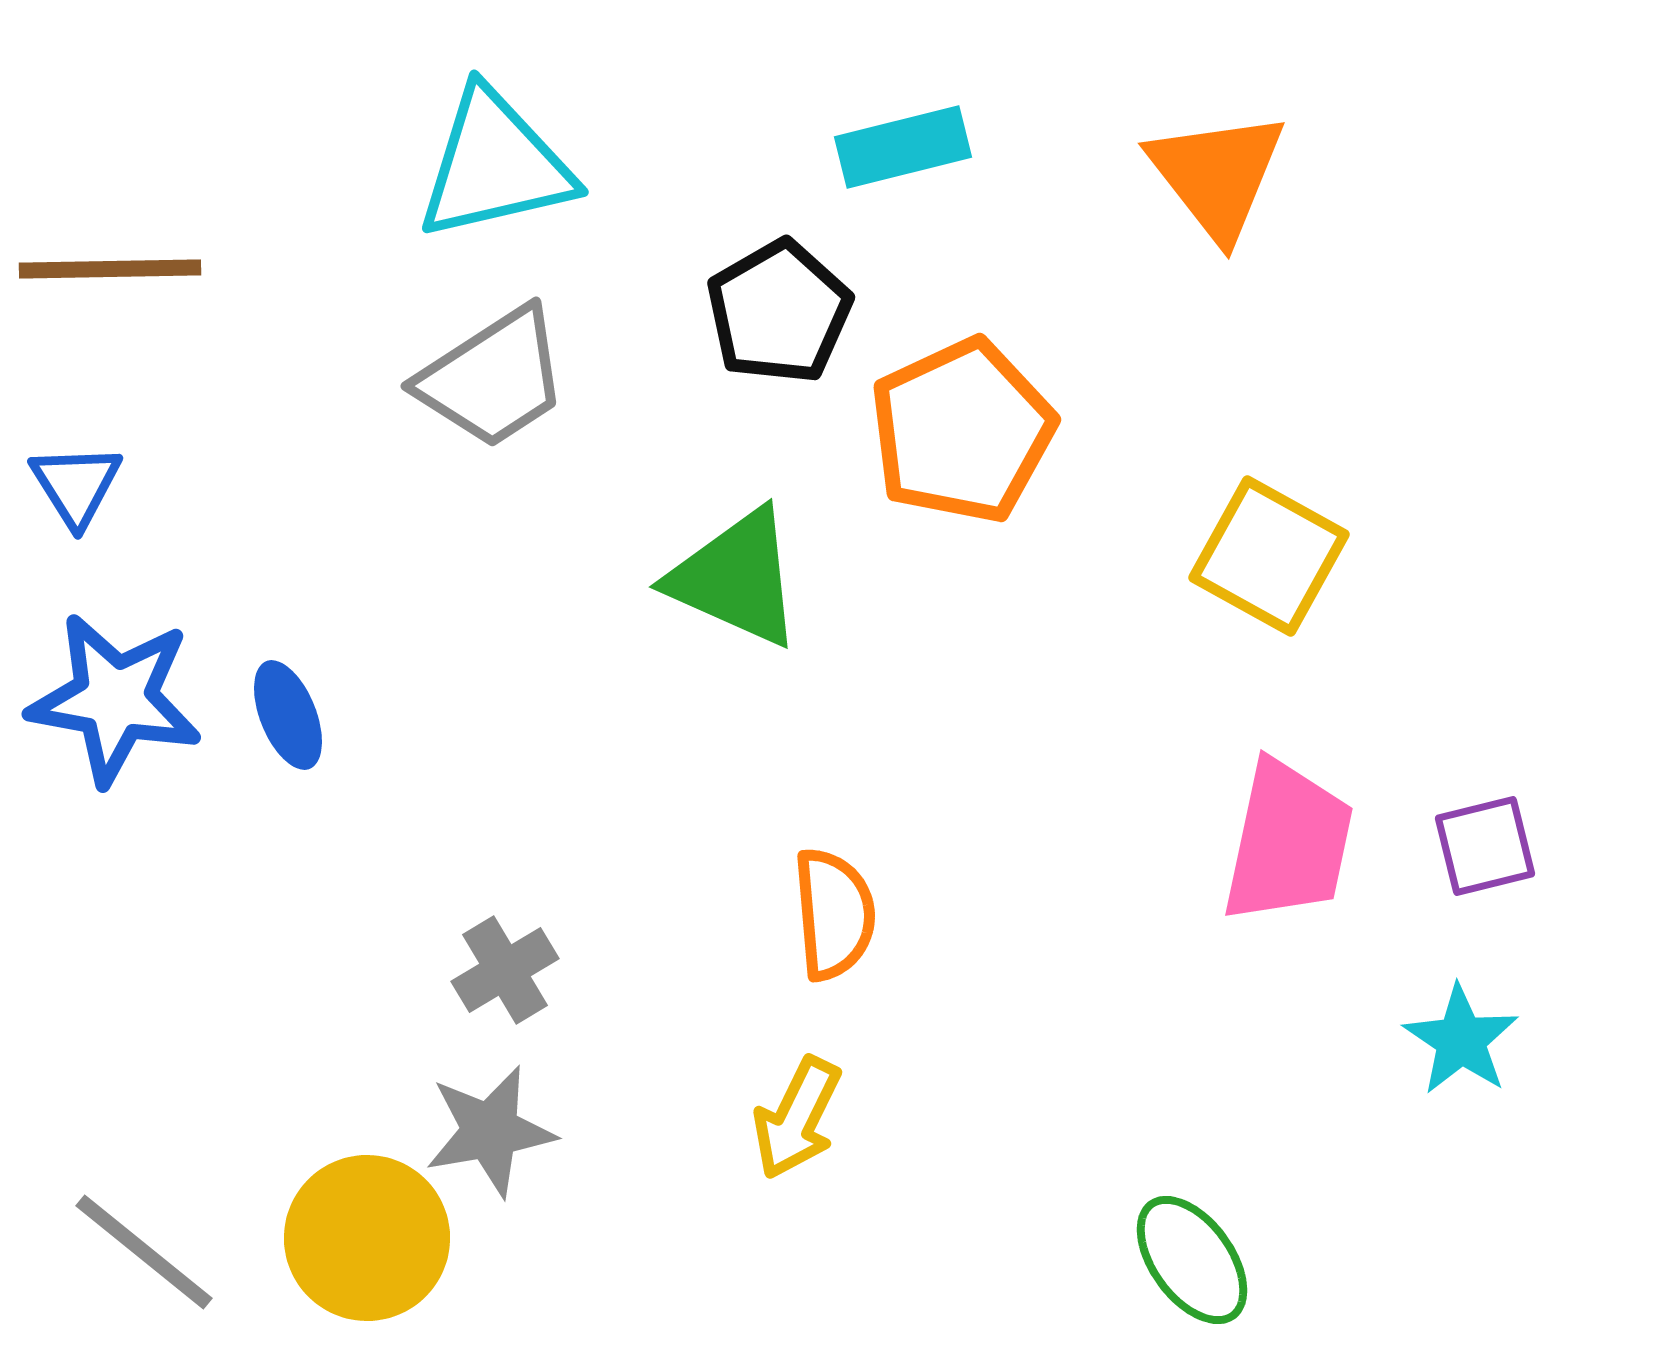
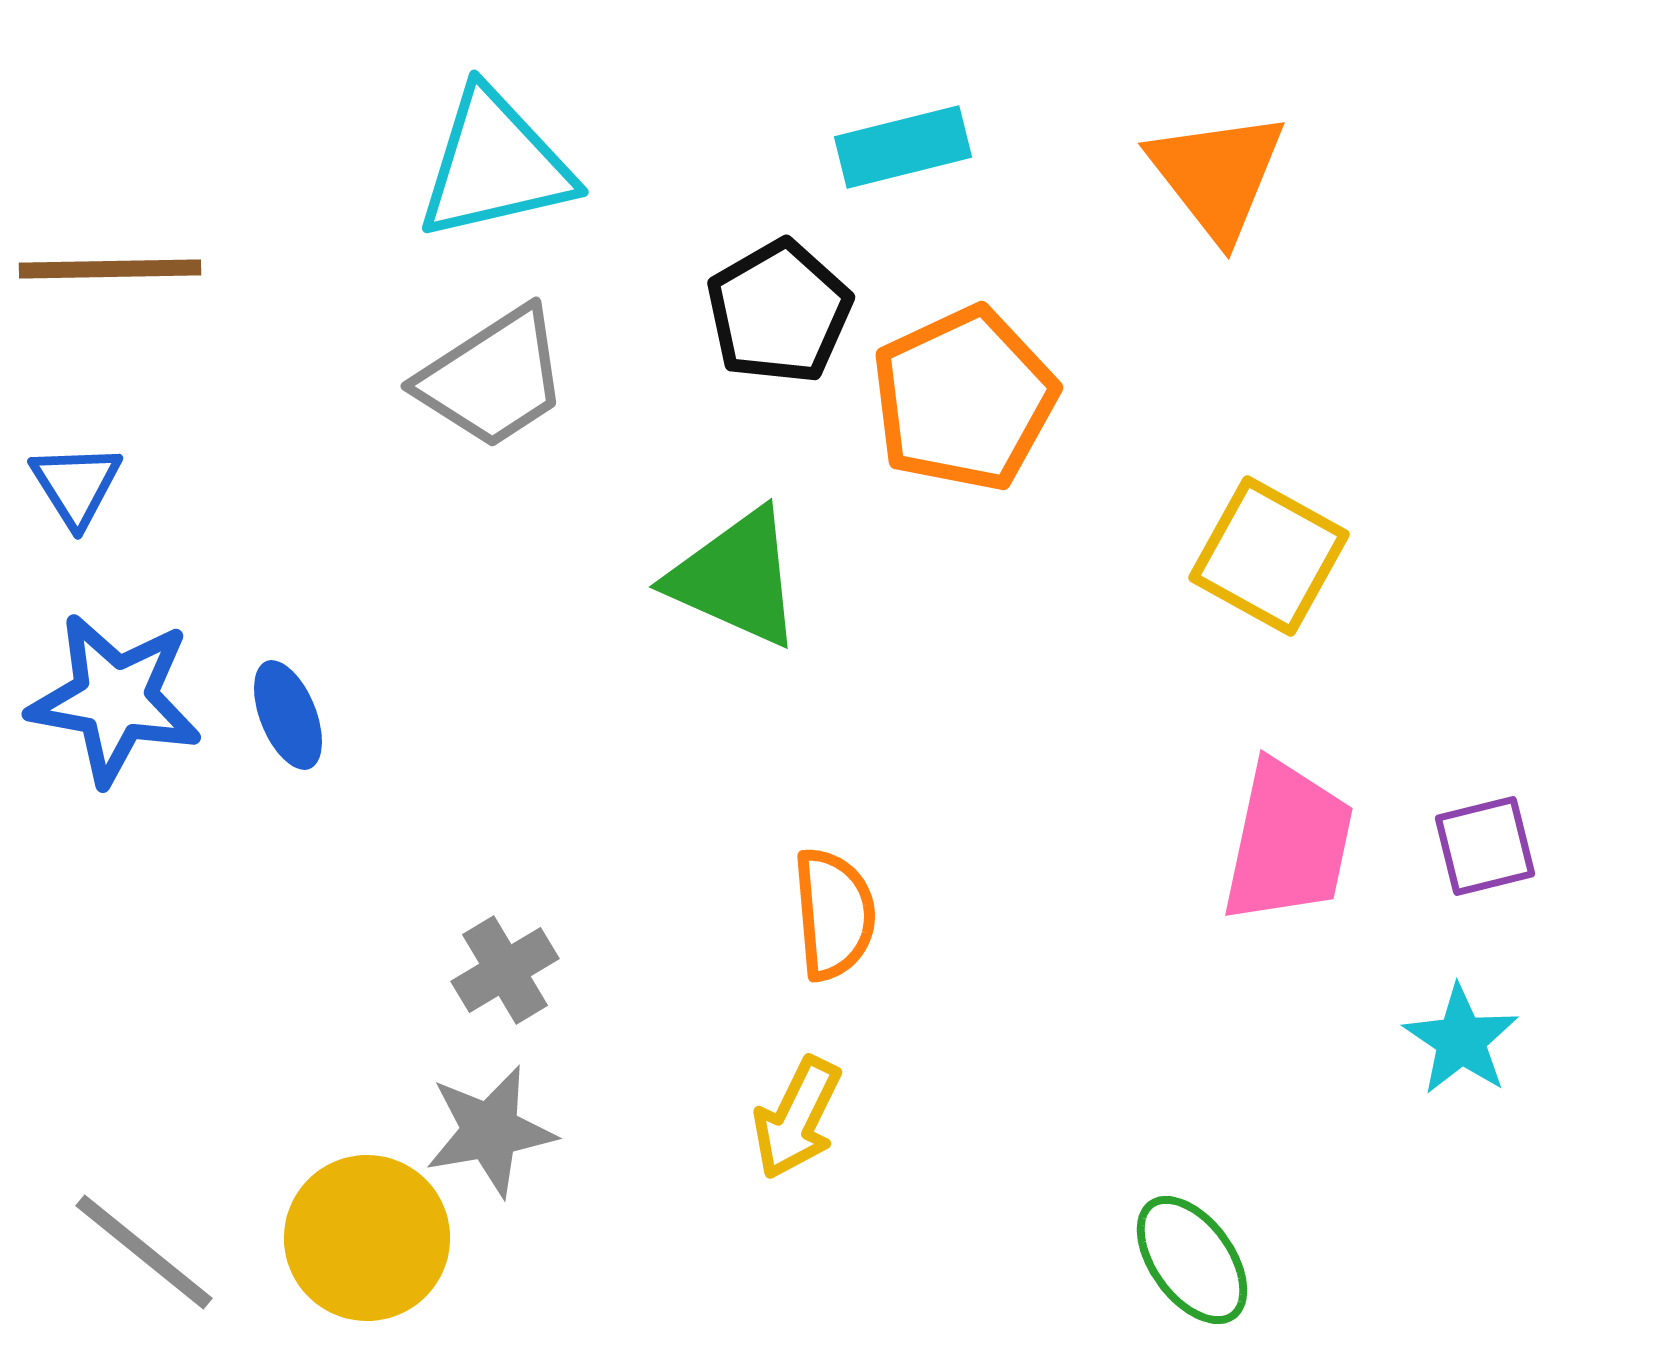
orange pentagon: moved 2 px right, 32 px up
